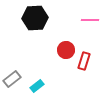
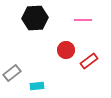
pink line: moved 7 px left
red rectangle: moved 5 px right; rotated 36 degrees clockwise
gray rectangle: moved 6 px up
cyan rectangle: rotated 32 degrees clockwise
